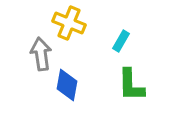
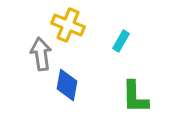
yellow cross: moved 1 px left, 2 px down
green L-shape: moved 4 px right, 12 px down
